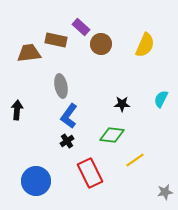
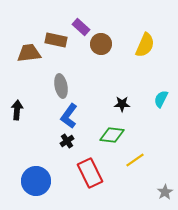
gray star: rotated 21 degrees counterclockwise
